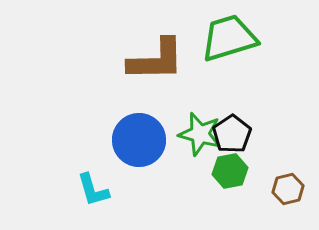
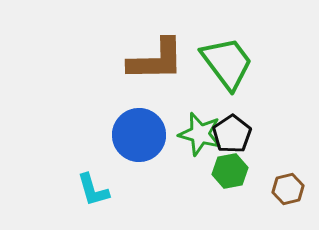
green trapezoid: moved 2 px left, 25 px down; rotated 70 degrees clockwise
blue circle: moved 5 px up
